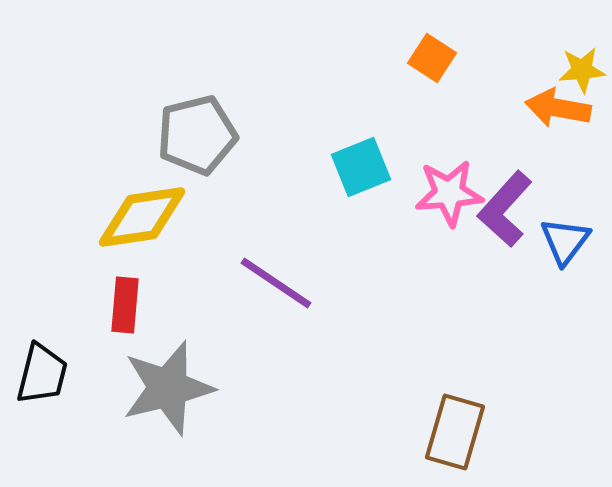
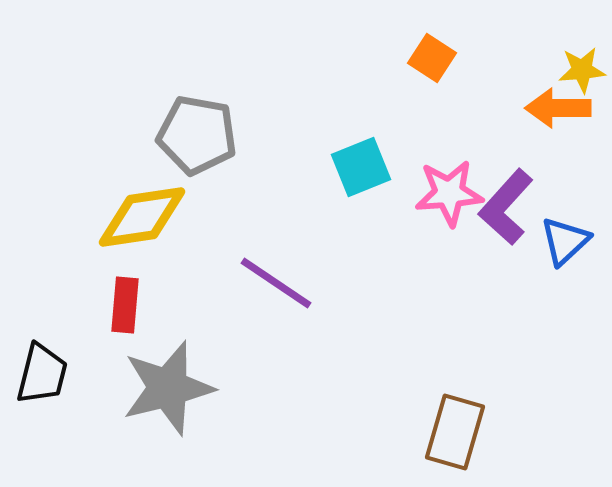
orange arrow: rotated 10 degrees counterclockwise
gray pentagon: rotated 24 degrees clockwise
purple L-shape: moved 1 px right, 2 px up
blue triangle: rotated 10 degrees clockwise
